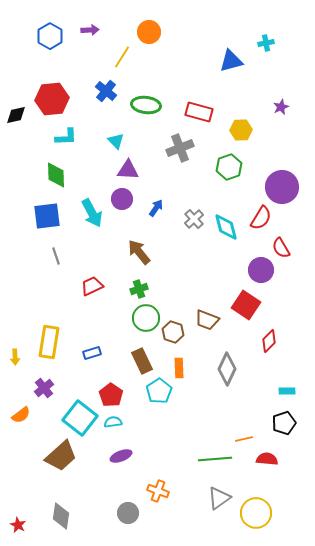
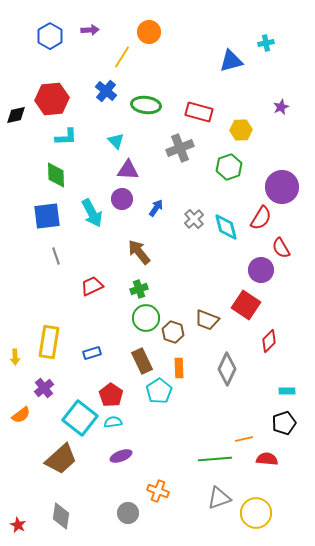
brown trapezoid at (61, 456): moved 3 px down
gray triangle at (219, 498): rotated 15 degrees clockwise
